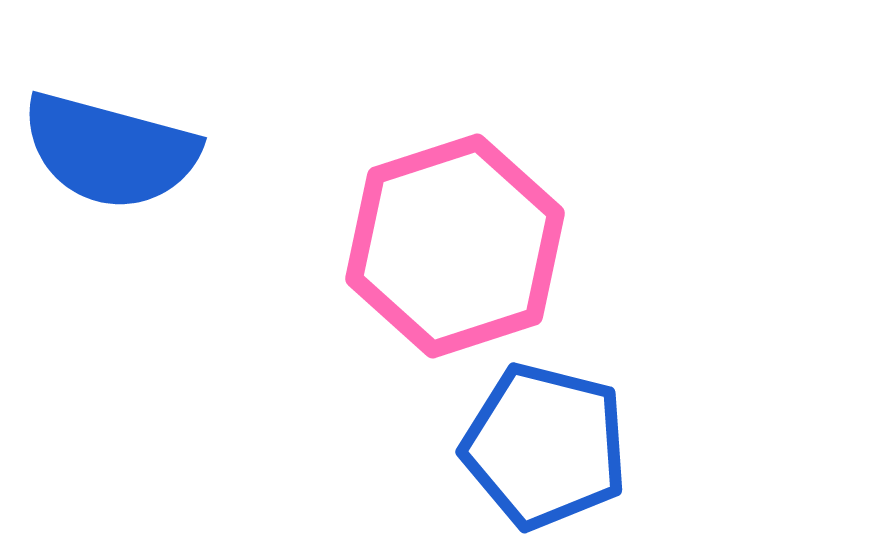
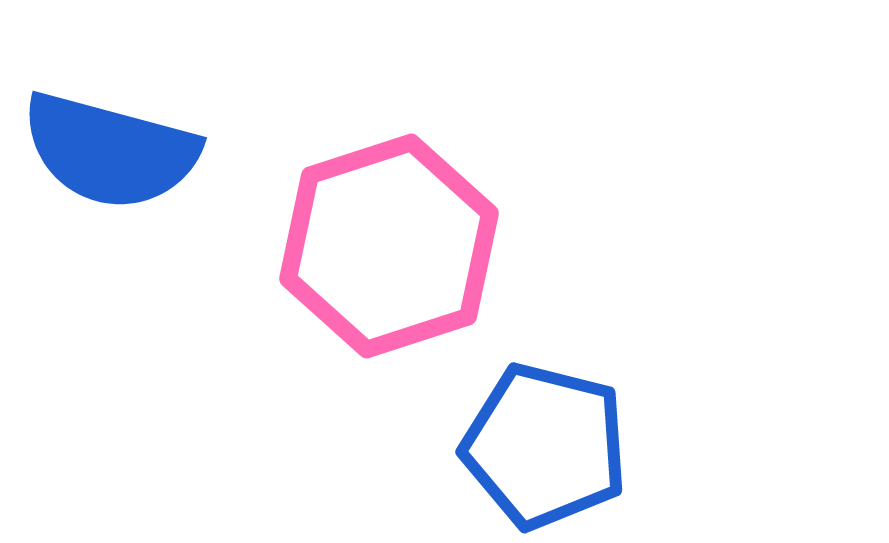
pink hexagon: moved 66 px left
